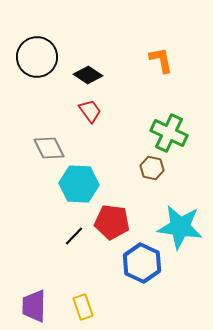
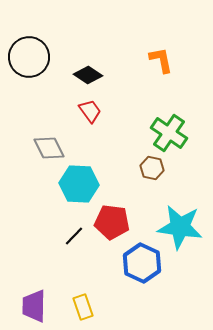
black circle: moved 8 px left
green cross: rotated 9 degrees clockwise
